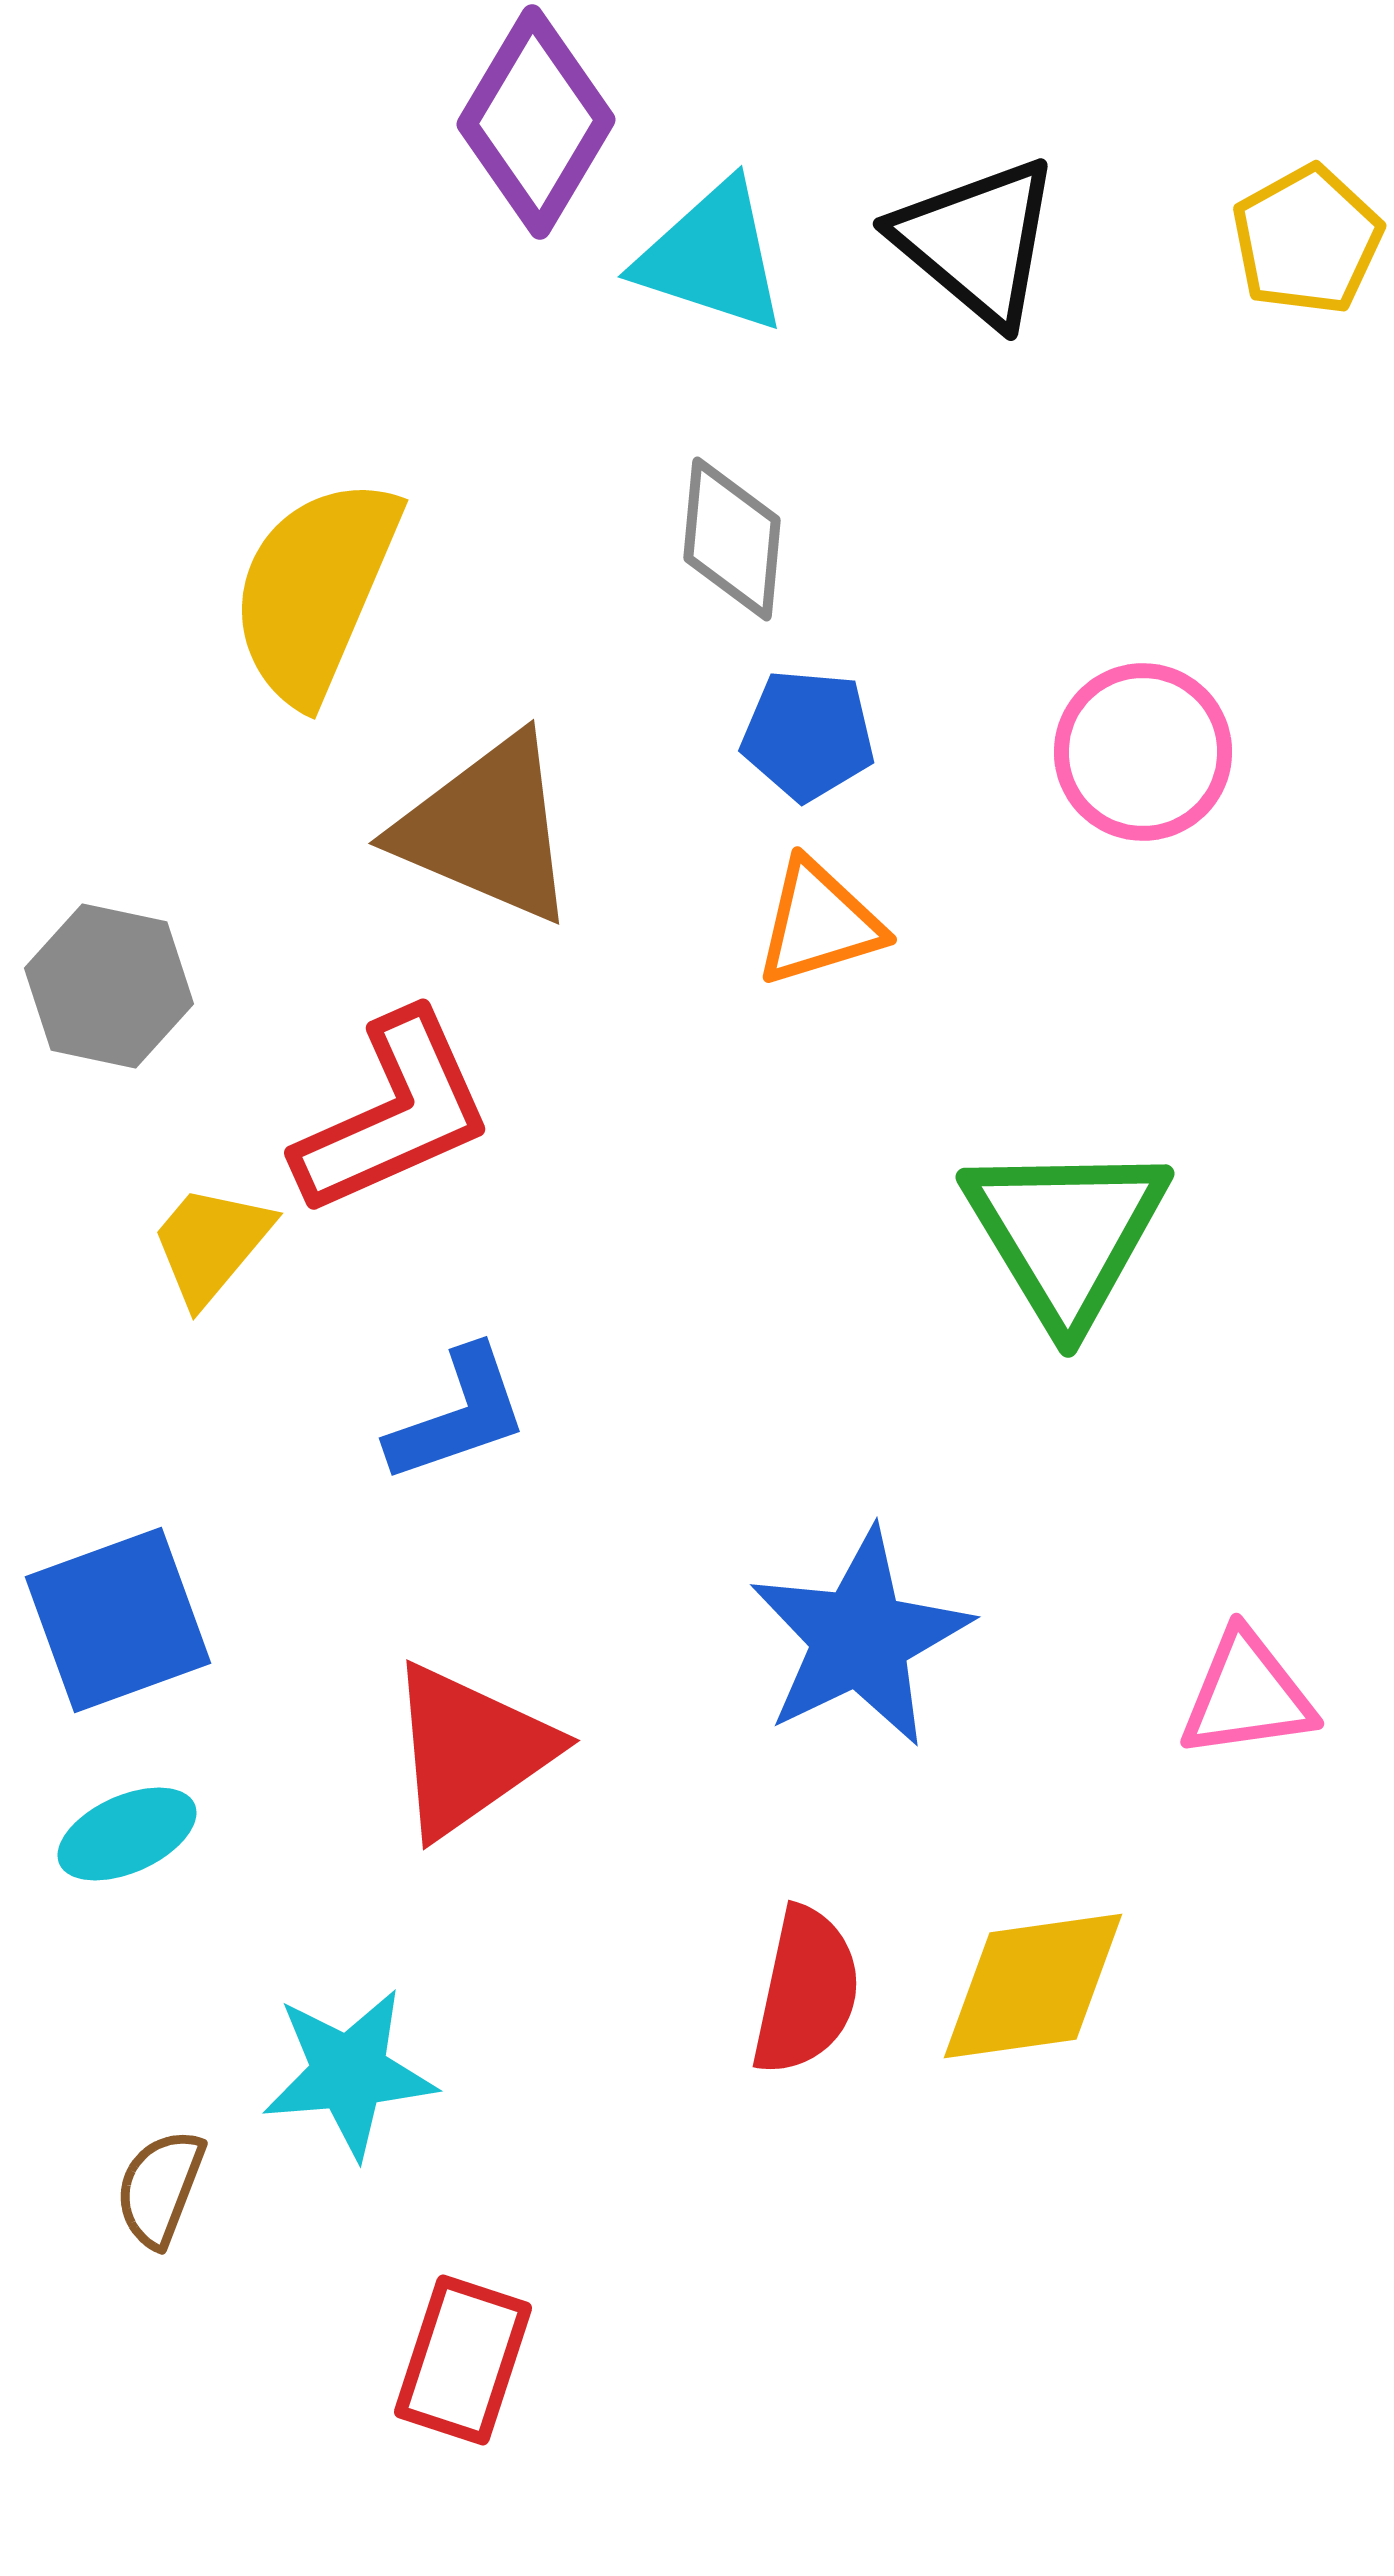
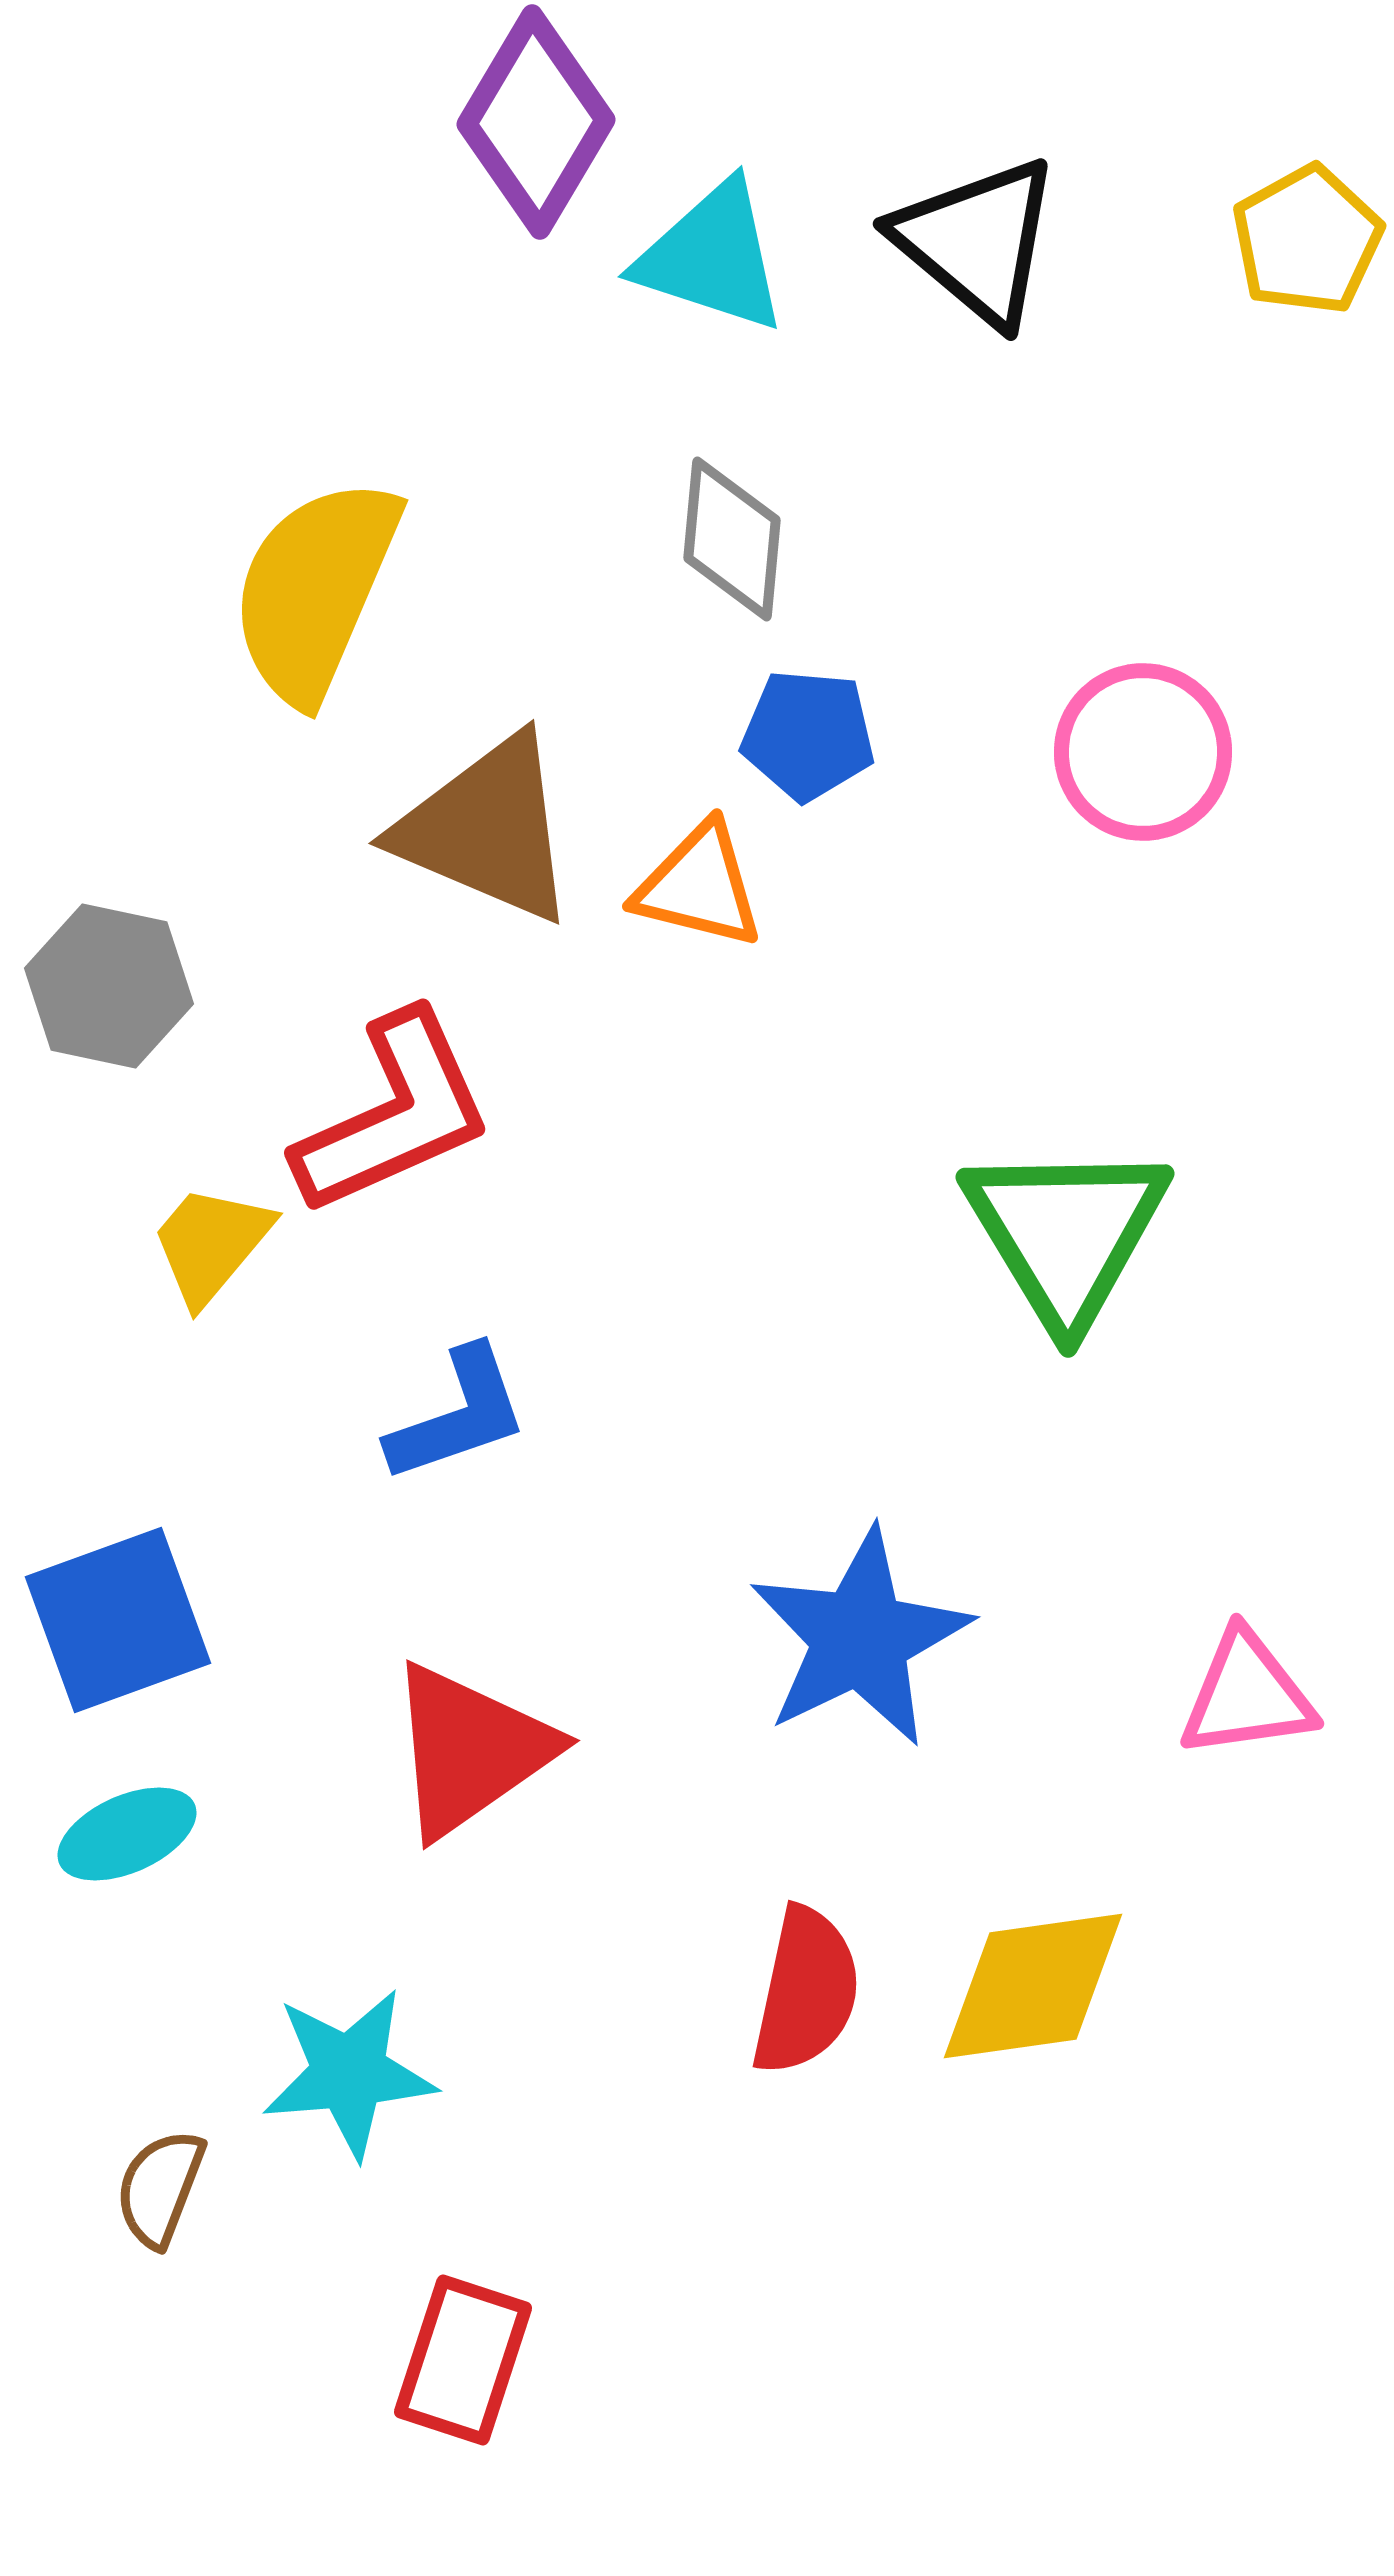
orange triangle: moved 120 px left, 37 px up; rotated 31 degrees clockwise
